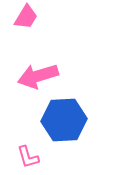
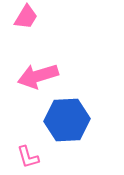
blue hexagon: moved 3 px right
